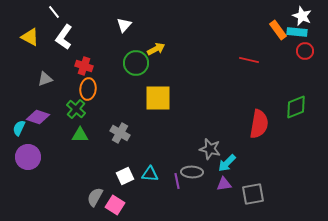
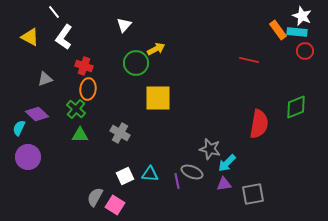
purple diamond: moved 1 px left, 3 px up; rotated 25 degrees clockwise
gray ellipse: rotated 20 degrees clockwise
